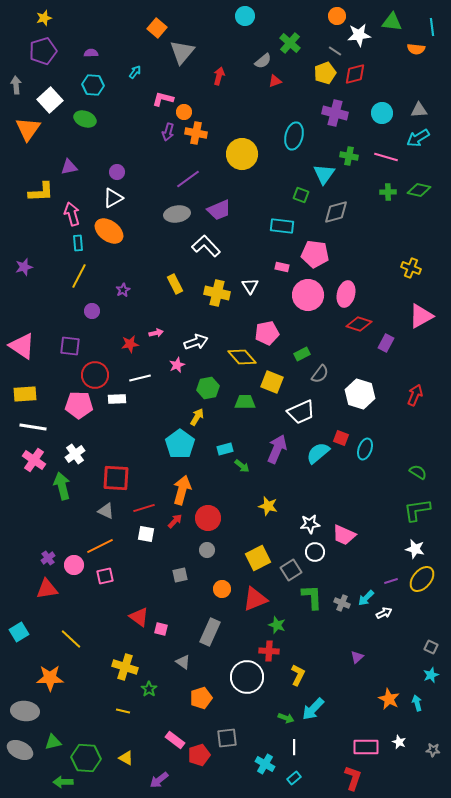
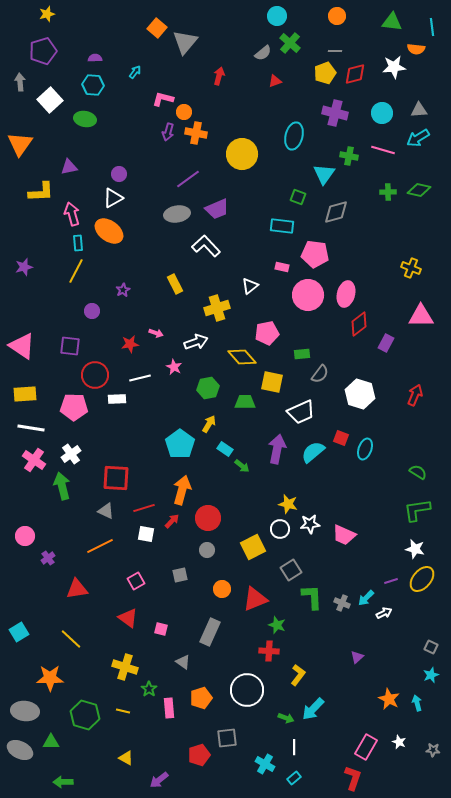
cyan circle at (245, 16): moved 32 px right
yellow star at (44, 18): moved 3 px right, 4 px up
white star at (359, 35): moved 35 px right, 32 px down
gray line at (335, 51): rotated 32 degrees counterclockwise
gray triangle at (182, 52): moved 3 px right, 10 px up
purple semicircle at (91, 53): moved 4 px right, 5 px down
gray semicircle at (263, 61): moved 8 px up
gray arrow at (16, 85): moved 4 px right, 3 px up
green ellipse at (85, 119): rotated 10 degrees counterclockwise
orange triangle at (28, 129): moved 8 px left, 15 px down
pink line at (386, 157): moved 3 px left, 7 px up
purple circle at (117, 172): moved 2 px right, 2 px down
green square at (301, 195): moved 3 px left, 2 px down
purple trapezoid at (219, 210): moved 2 px left, 1 px up
yellow line at (79, 276): moved 3 px left, 5 px up
white triangle at (250, 286): rotated 24 degrees clockwise
yellow cross at (217, 293): moved 15 px down; rotated 30 degrees counterclockwise
pink triangle at (421, 316): rotated 28 degrees clockwise
red diamond at (359, 324): rotated 55 degrees counterclockwise
pink arrow at (156, 333): rotated 32 degrees clockwise
green rectangle at (302, 354): rotated 21 degrees clockwise
pink star at (177, 365): moved 3 px left, 2 px down; rotated 21 degrees counterclockwise
yellow square at (272, 382): rotated 10 degrees counterclockwise
pink pentagon at (79, 405): moved 5 px left, 2 px down
yellow arrow at (197, 417): moved 12 px right, 7 px down
white line at (33, 427): moved 2 px left, 1 px down
cyan rectangle at (225, 449): rotated 49 degrees clockwise
purple arrow at (277, 449): rotated 12 degrees counterclockwise
cyan semicircle at (318, 453): moved 5 px left, 1 px up
white cross at (75, 454): moved 4 px left
yellow star at (268, 506): moved 20 px right, 2 px up
red arrow at (175, 521): moved 3 px left
white circle at (315, 552): moved 35 px left, 23 px up
yellow square at (258, 558): moved 5 px left, 11 px up
pink circle at (74, 565): moved 49 px left, 29 px up
pink square at (105, 576): moved 31 px right, 5 px down; rotated 18 degrees counterclockwise
red triangle at (47, 589): moved 30 px right
red triangle at (139, 617): moved 11 px left, 1 px down
yellow L-shape at (298, 675): rotated 10 degrees clockwise
white circle at (247, 677): moved 13 px down
pink rectangle at (175, 740): moved 6 px left, 32 px up; rotated 48 degrees clockwise
green triangle at (53, 742): moved 2 px left; rotated 12 degrees clockwise
pink rectangle at (366, 747): rotated 60 degrees counterclockwise
green hexagon at (86, 758): moved 1 px left, 43 px up; rotated 12 degrees clockwise
